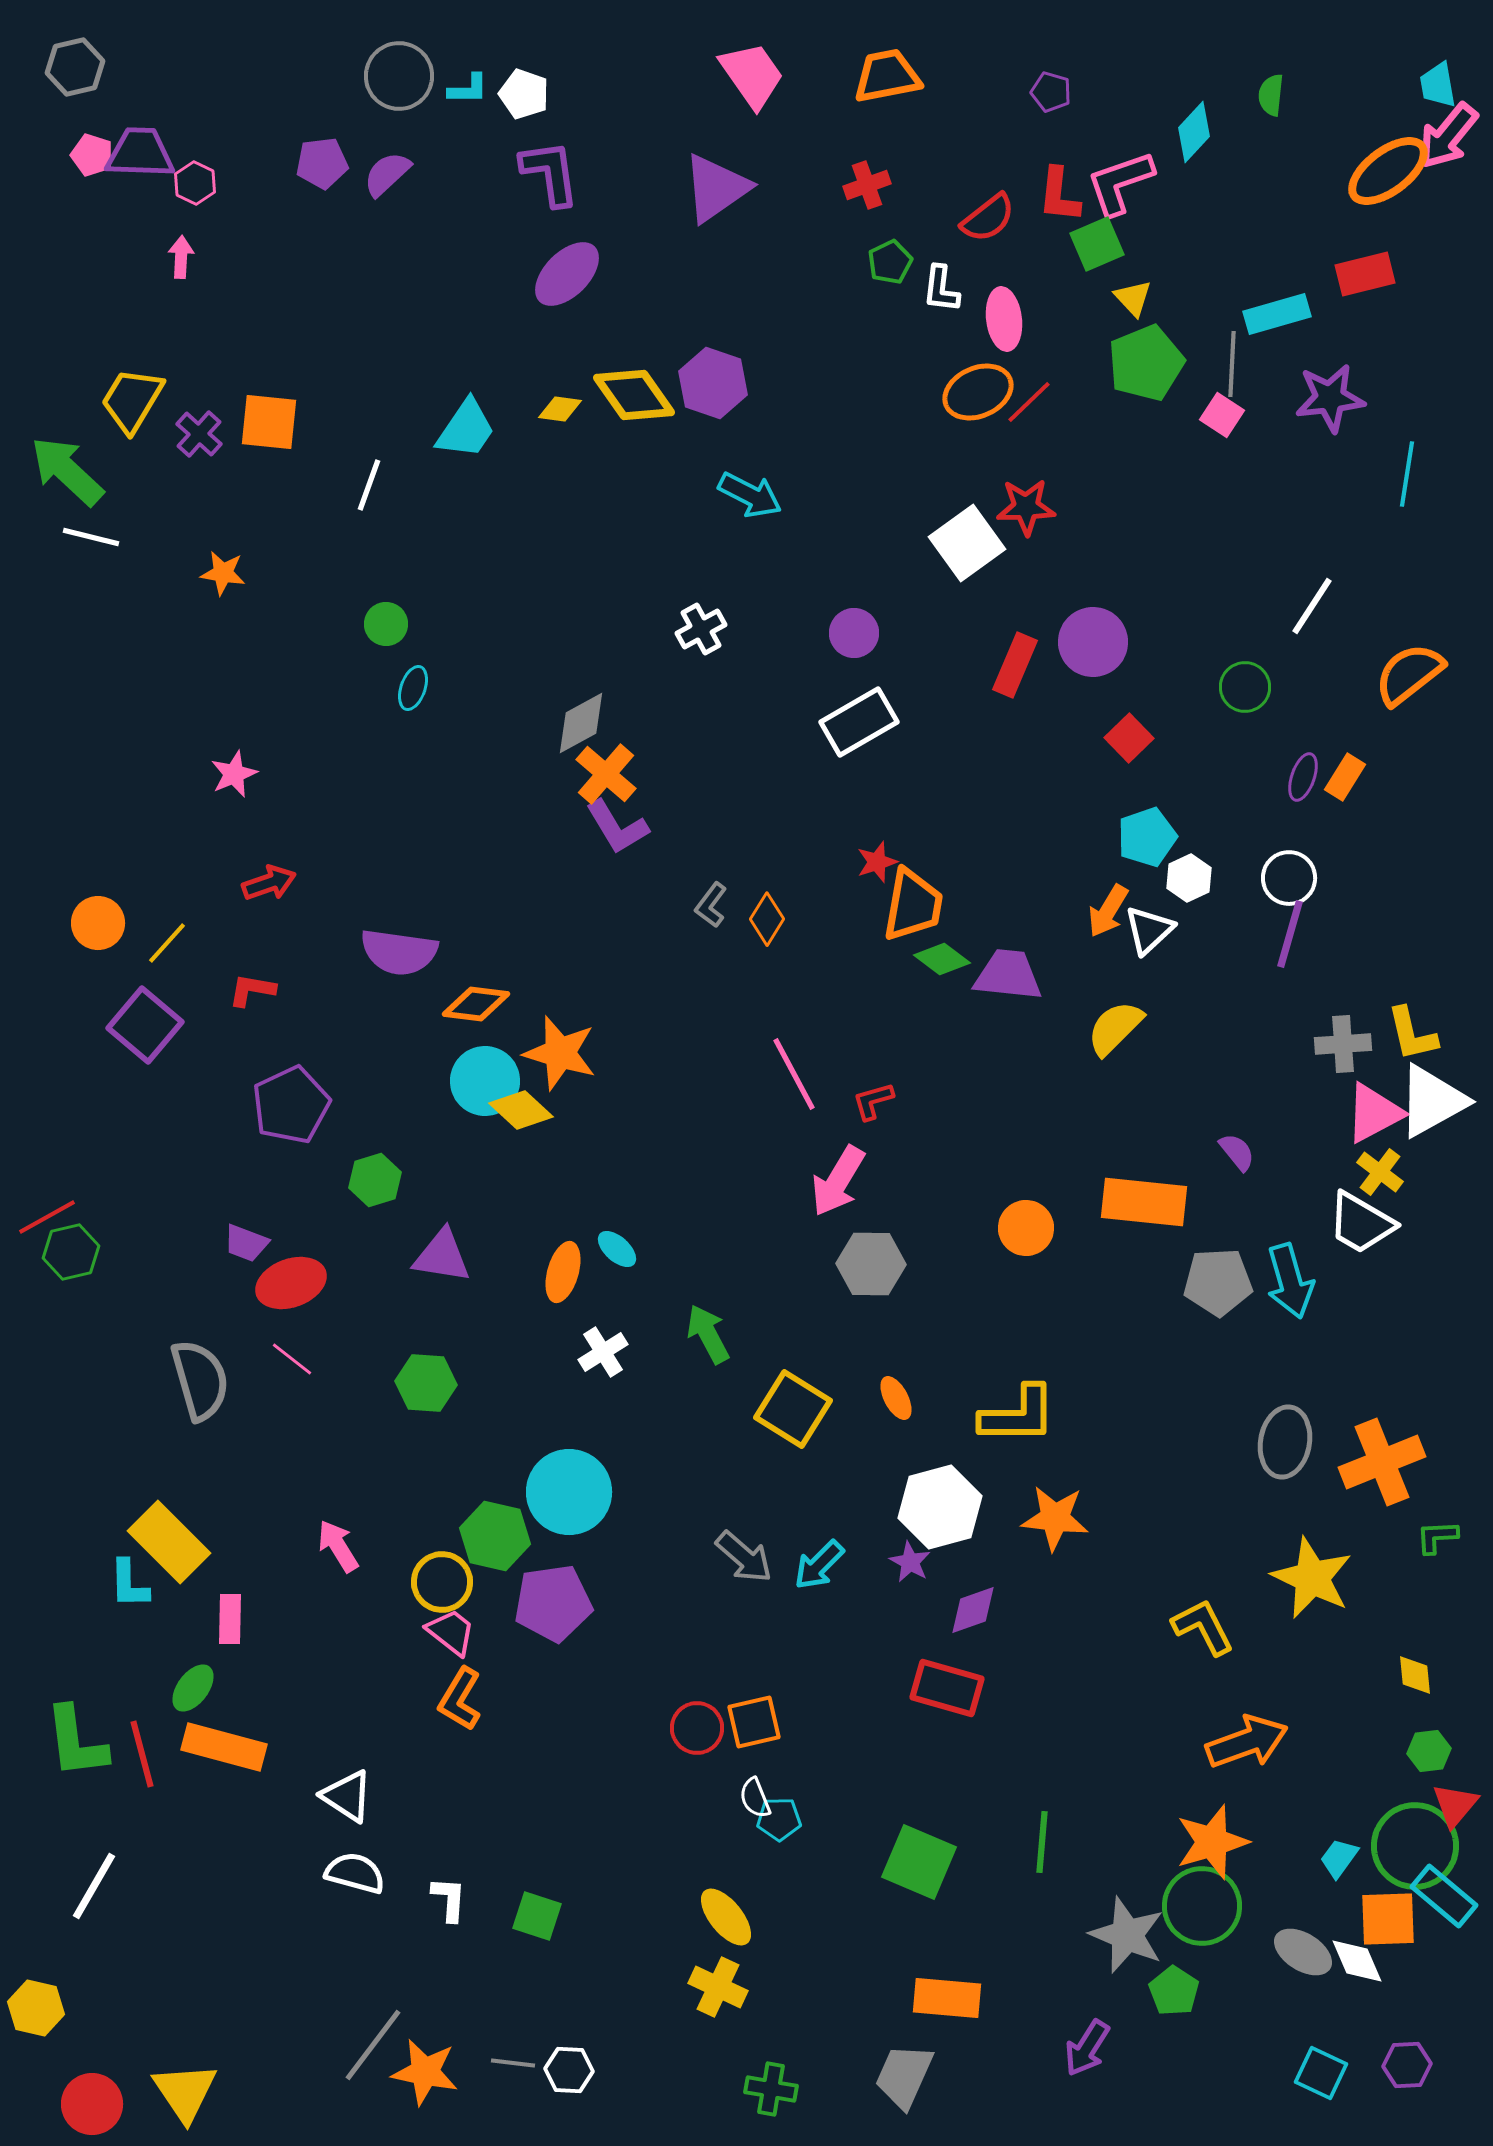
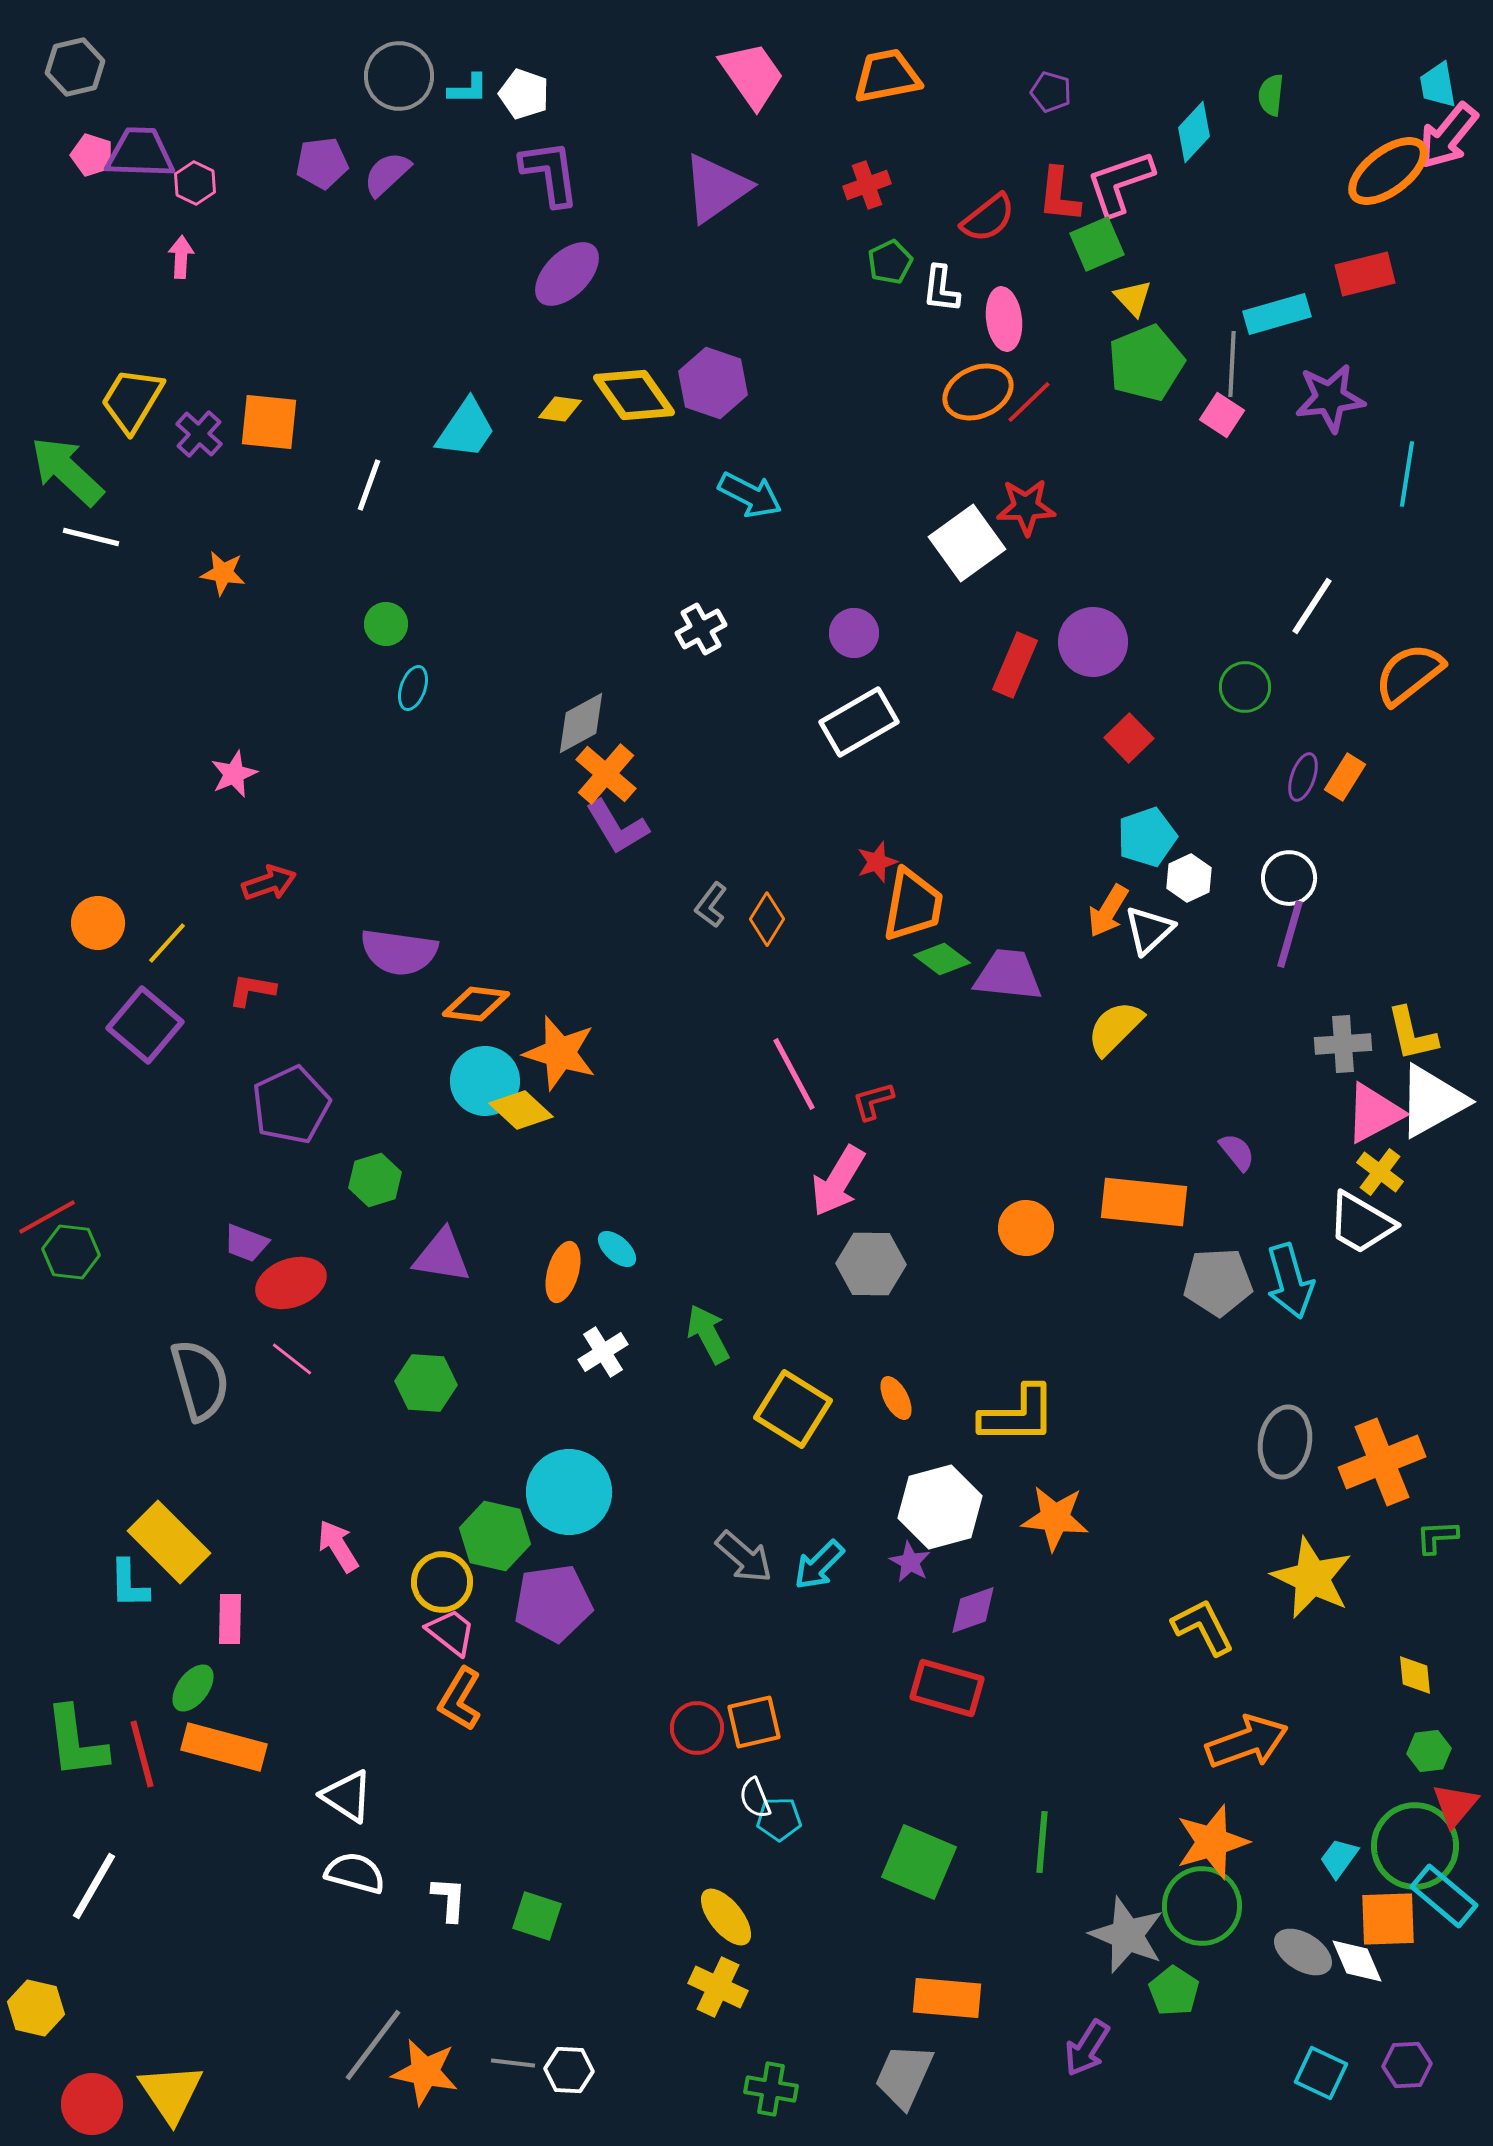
green hexagon at (71, 1252): rotated 20 degrees clockwise
yellow triangle at (185, 2092): moved 14 px left, 1 px down
